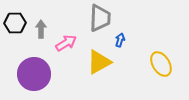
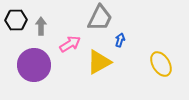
gray trapezoid: rotated 24 degrees clockwise
black hexagon: moved 1 px right, 3 px up
gray arrow: moved 3 px up
pink arrow: moved 4 px right, 1 px down
purple circle: moved 9 px up
